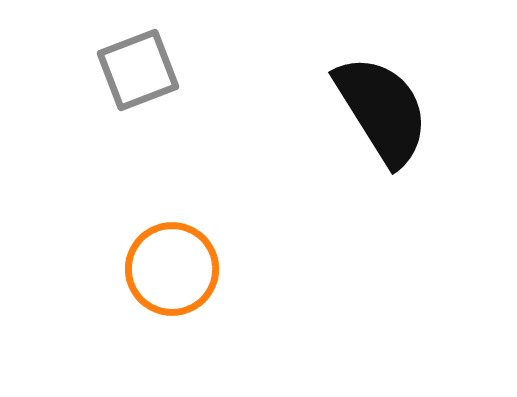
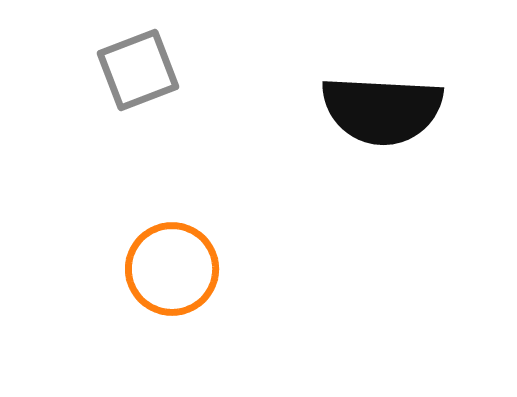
black semicircle: rotated 125 degrees clockwise
